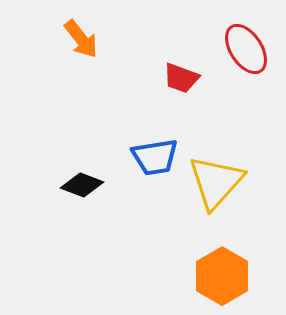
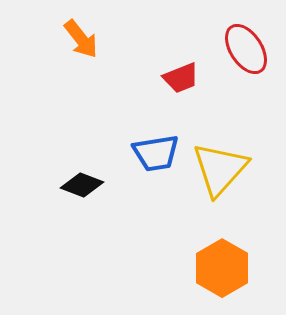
red trapezoid: rotated 42 degrees counterclockwise
blue trapezoid: moved 1 px right, 4 px up
yellow triangle: moved 4 px right, 13 px up
orange hexagon: moved 8 px up
